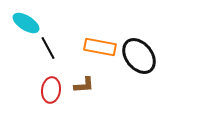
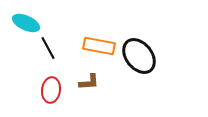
cyan ellipse: rotated 8 degrees counterclockwise
orange rectangle: moved 1 px left, 1 px up
brown L-shape: moved 5 px right, 3 px up
